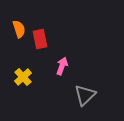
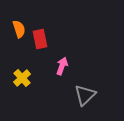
yellow cross: moved 1 px left, 1 px down
